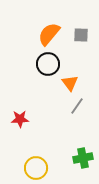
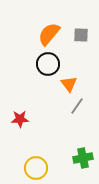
orange triangle: moved 1 px left, 1 px down
